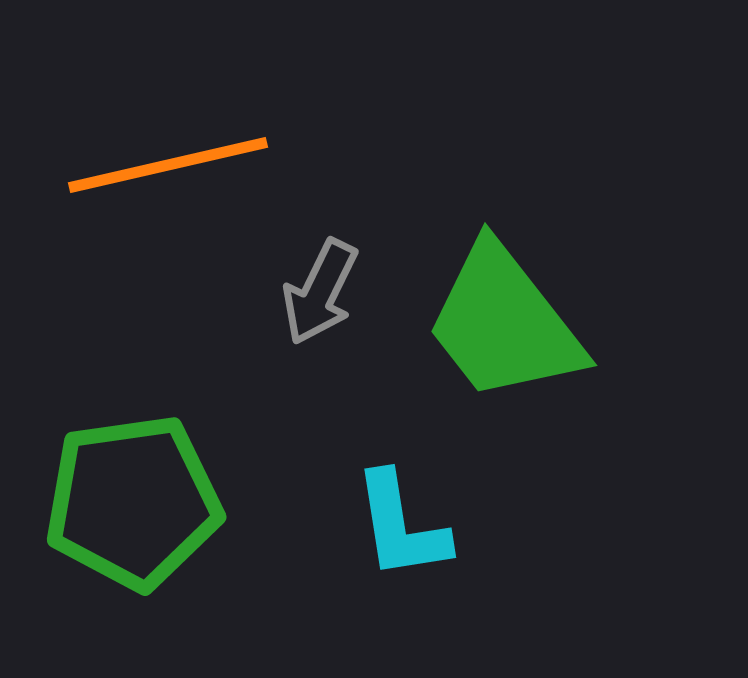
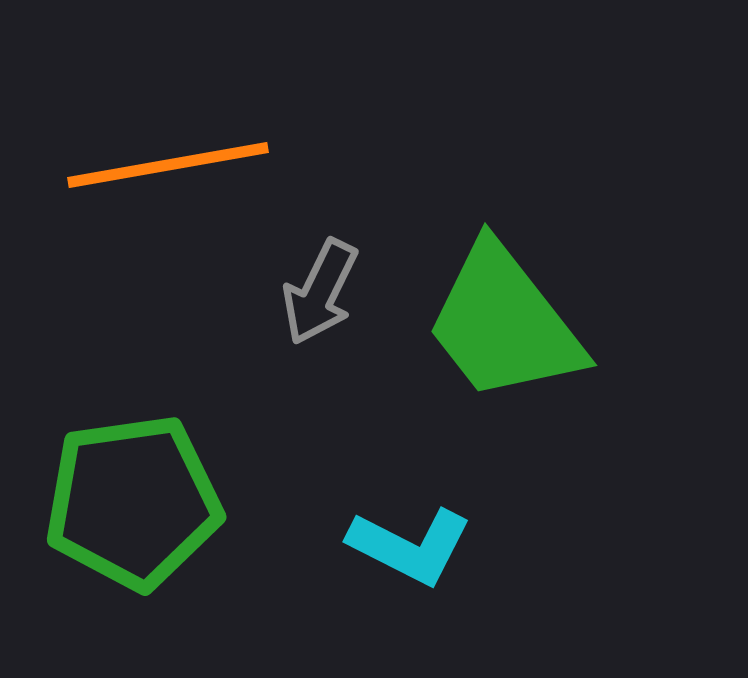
orange line: rotated 3 degrees clockwise
cyan L-shape: moved 9 px right, 20 px down; rotated 54 degrees counterclockwise
